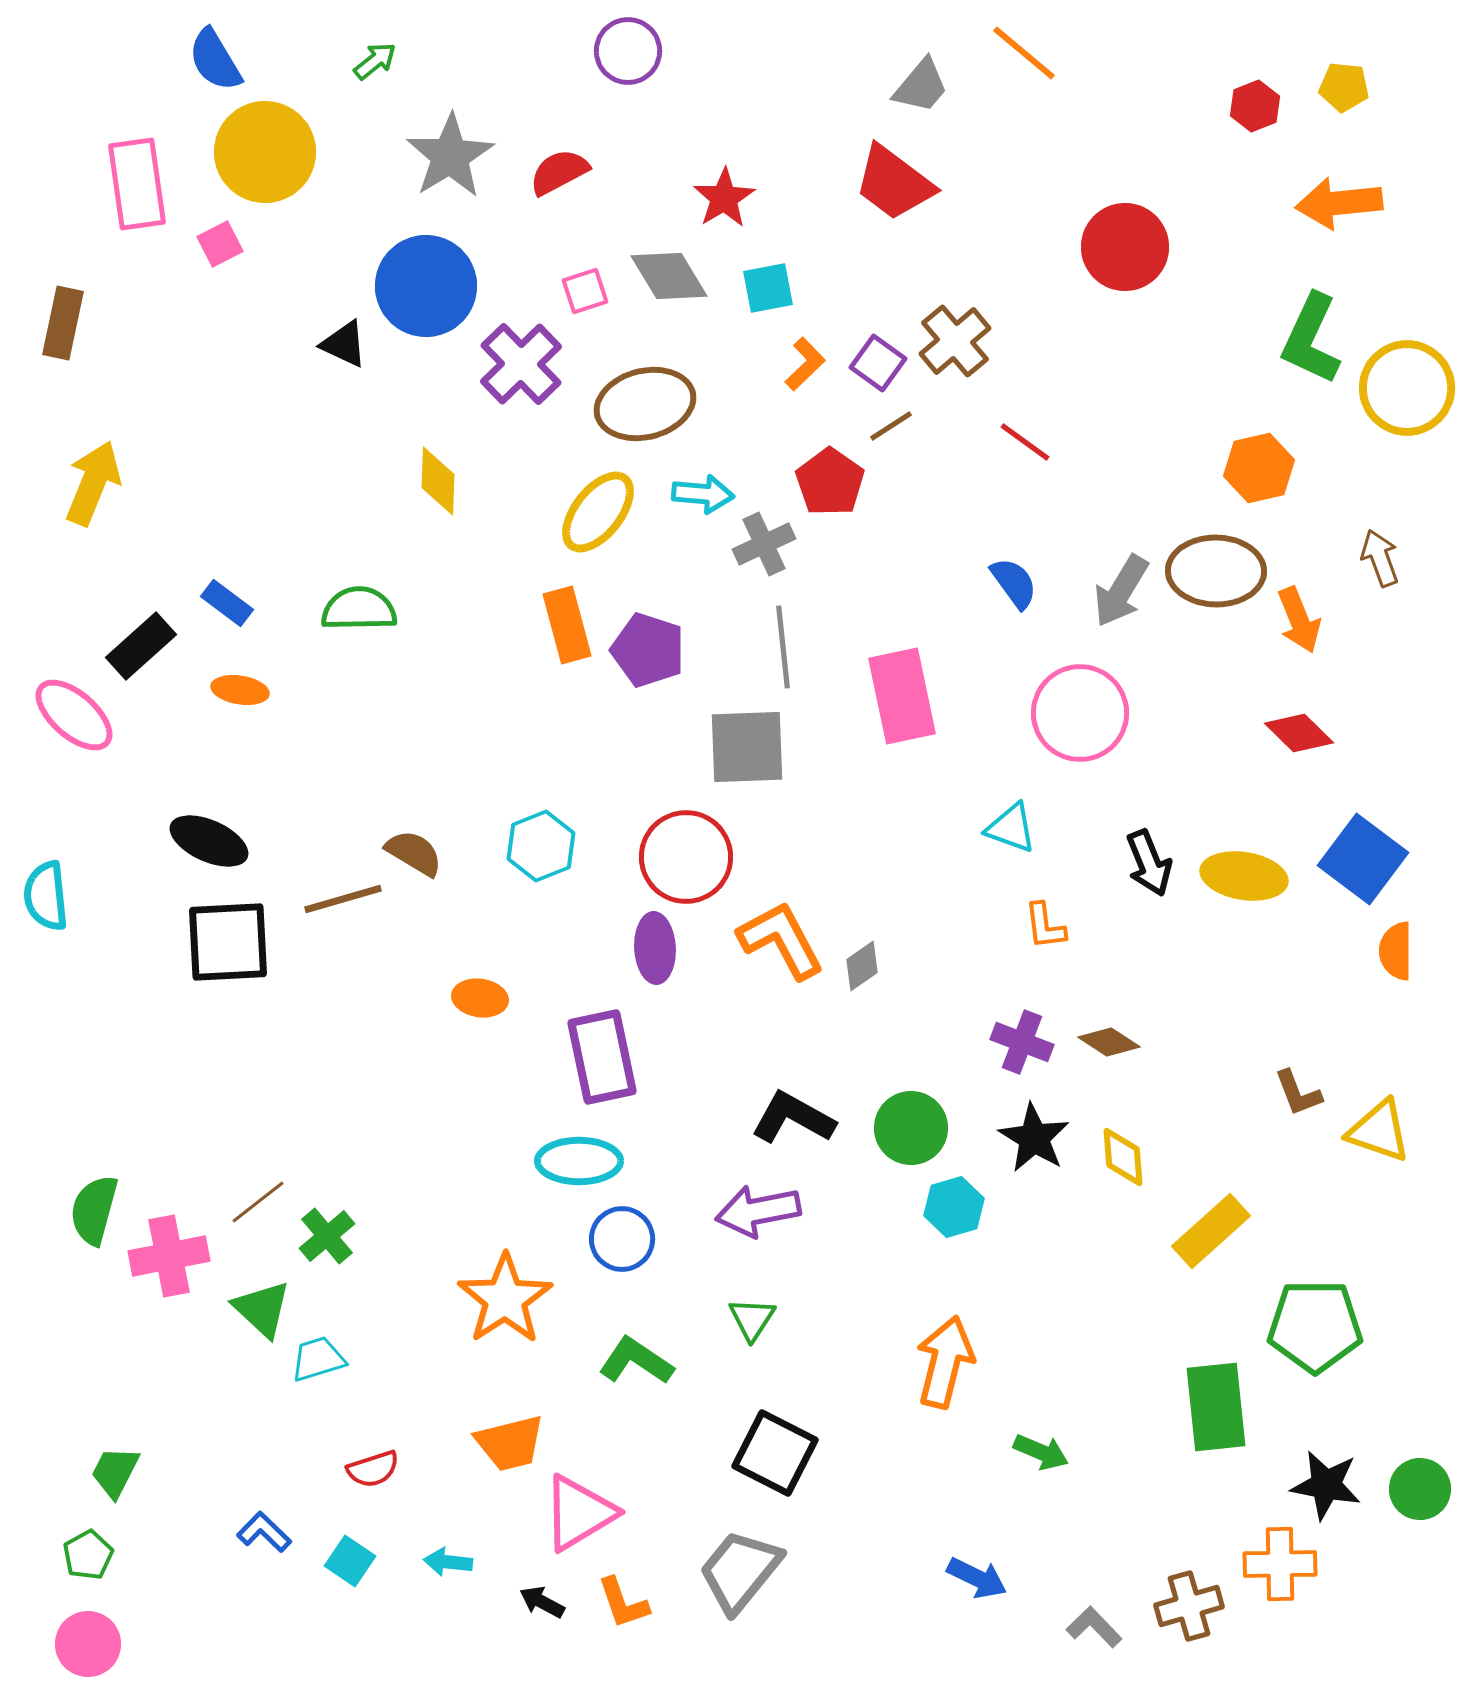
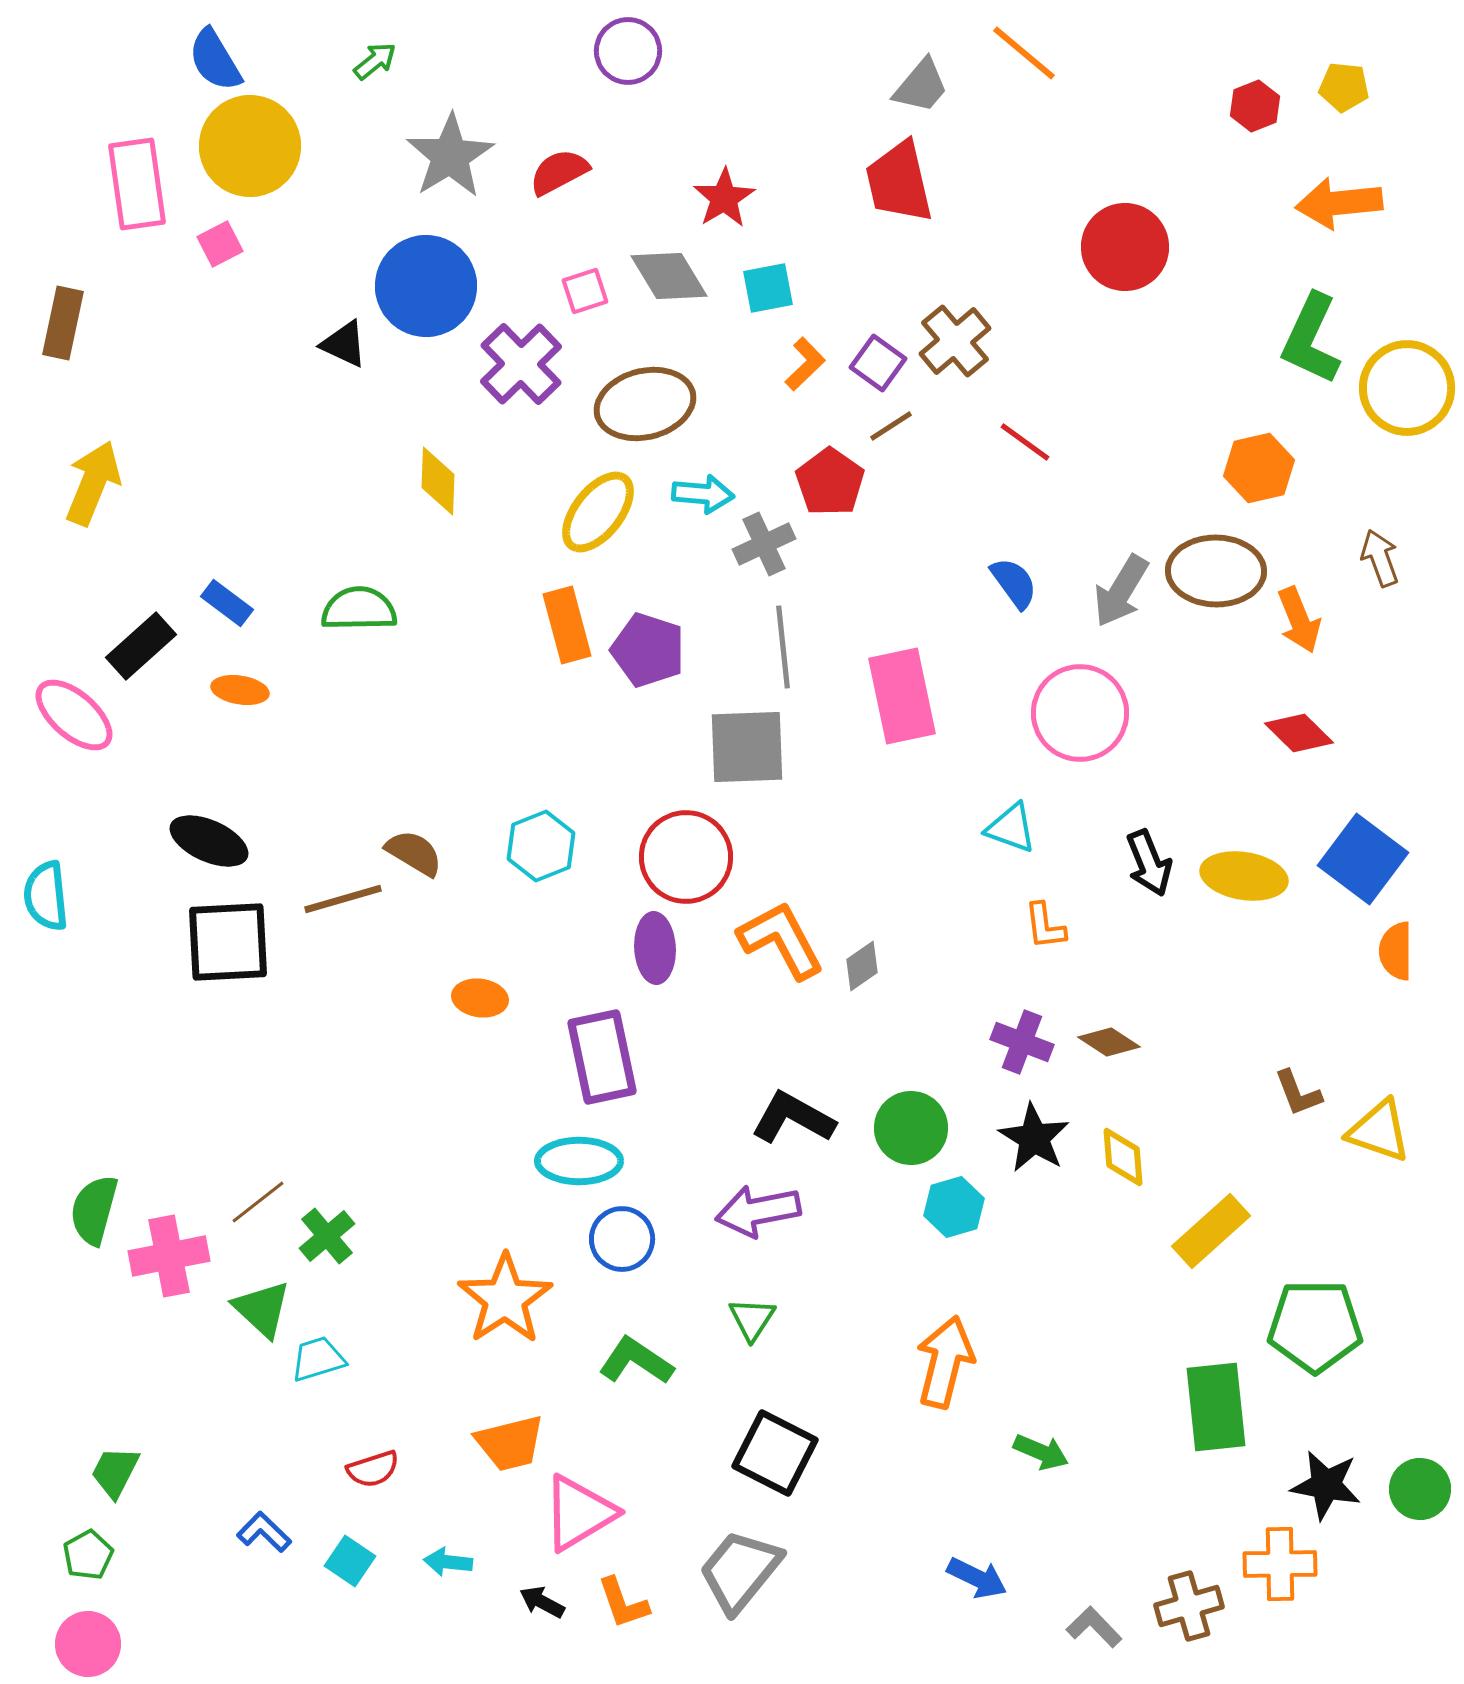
yellow circle at (265, 152): moved 15 px left, 6 px up
red trapezoid at (894, 183): moved 5 px right, 1 px up; rotated 40 degrees clockwise
